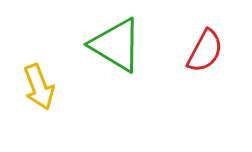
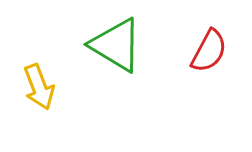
red semicircle: moved 4 px right
